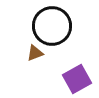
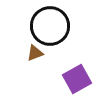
black circle: moved 2 px left
